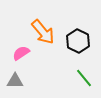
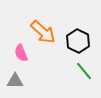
orange arrow: rotated 8 degrees counterclockwise
pink semicircle: rotated 78 degrees counterclockwise
green line: moved 7 px up
